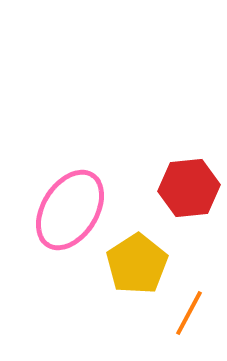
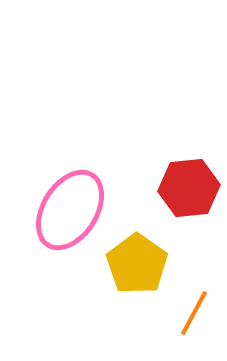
yellow pentagon: rotated 4 degrees counterclockwise
orange line: moved 5 px right
